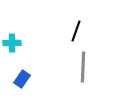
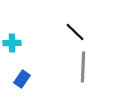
black line: moved 1 px left, 1 px down; rotated 65 degrees counterclockwise
